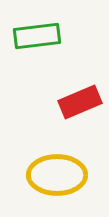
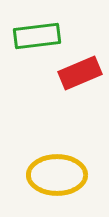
red rectangle: moved 29 px up
